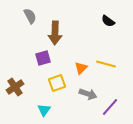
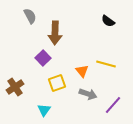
purple square: rotated 28 degrees counterclockwise
orange triangle: moved 1 px right, 3 px down; rotated 24 degrees counterclockwise
purple line: moved 3 px right, 2 px up
